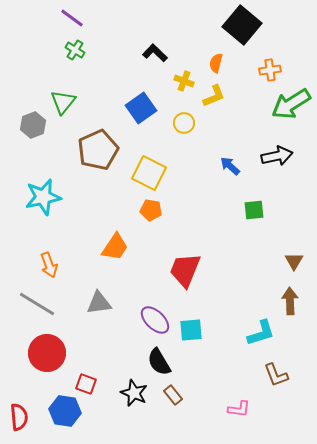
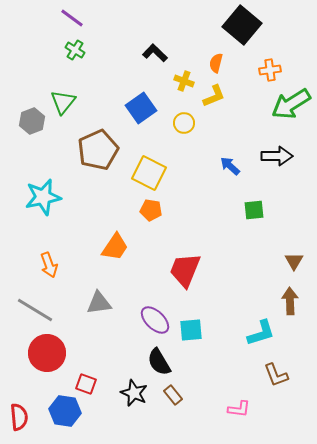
gray hexagon: moved 1 px left, 4 px up
black arrow: rotated 12 degrees clockwise
gray line: moved 2 px left, 6 px down
